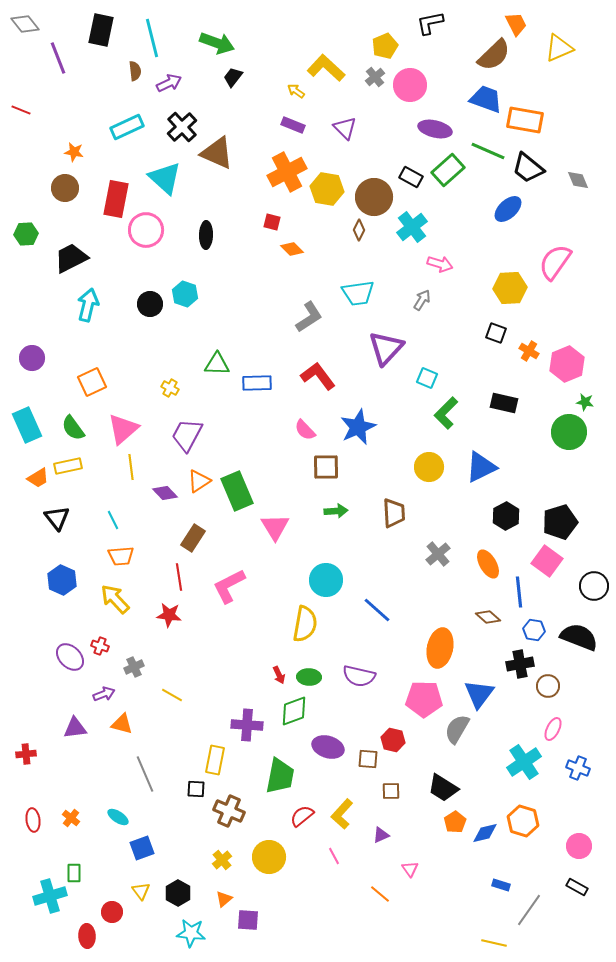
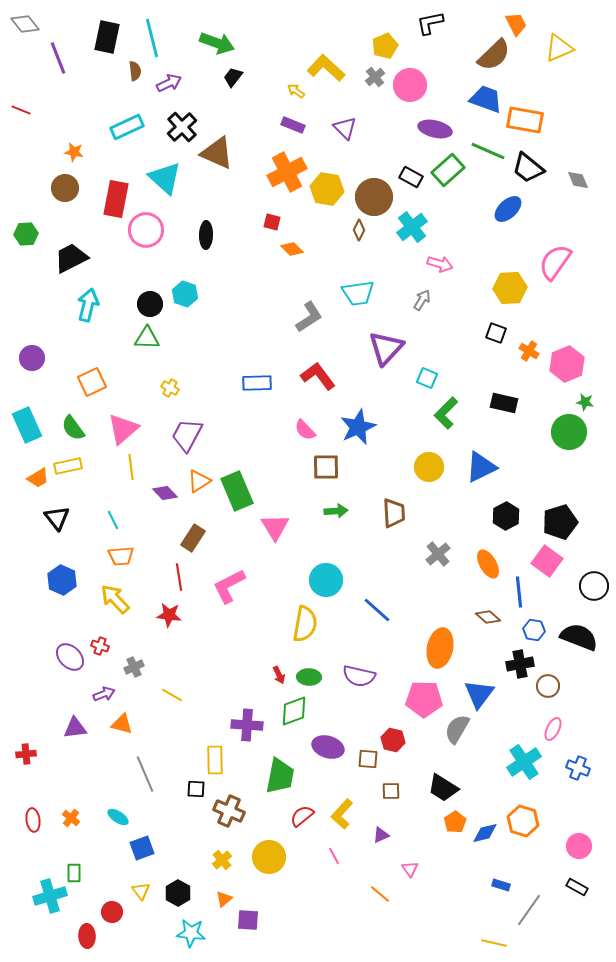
black rectangle at (101, 30): moved 6 px right, 7 px down
green triangle at (217, 364): moved 70 px left, 26 px up
yellow rectangle at (215, 760): rotated 12 degrees counterclockwise
